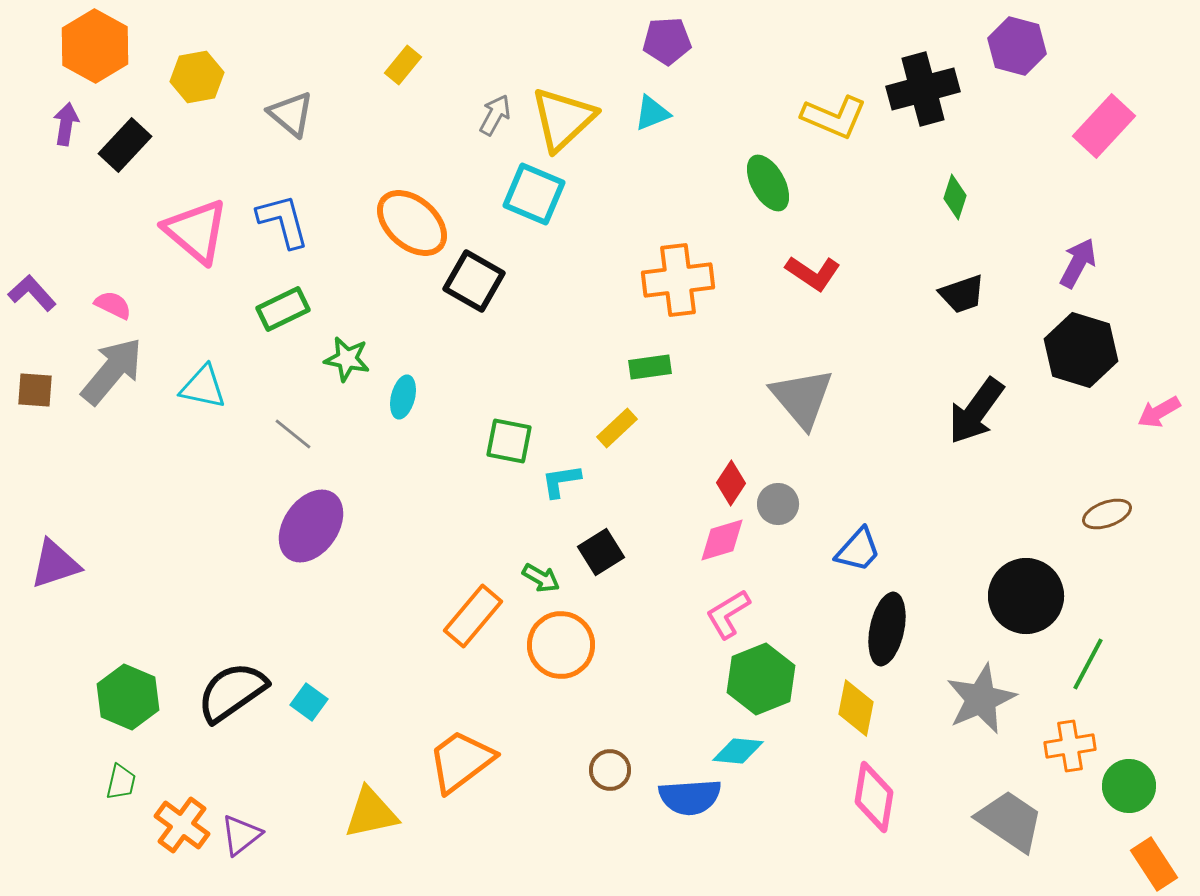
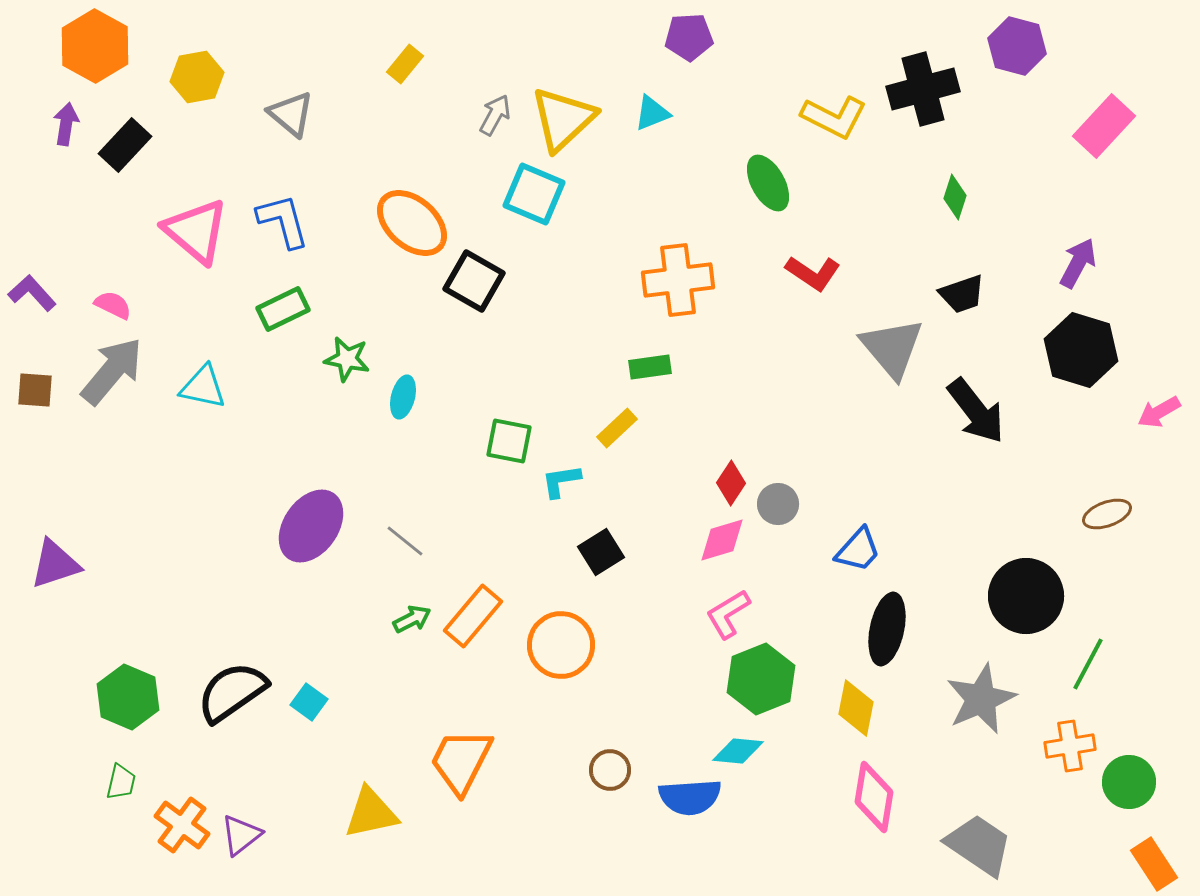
purple pentagon at (667, 41): moved 22 px right, 4 px up
yellow rectangle at (403, 65): moved 2 px right, 1 px up
yellow L-shape at (834, 117): rotated 4 degrees clockwise
gray triangle at (802, 398): moved 90 px right, 50 px up
black arrow at (976, 411): rotated 74 degrees counterclockwise
gray line at (293, 434): moved 112 px right, 107 px down
green arrow at (541, 578): moved 129 px left, 41 px down; rotated 57 degrees counterclockwise
orange trapezoid at (461, 761): rotated 26 degrees counterclockwise
green circle at (1129, 786): moved 4 px up
gray trapezoid at (1010, 821): moved 31 px left, 24 px down
